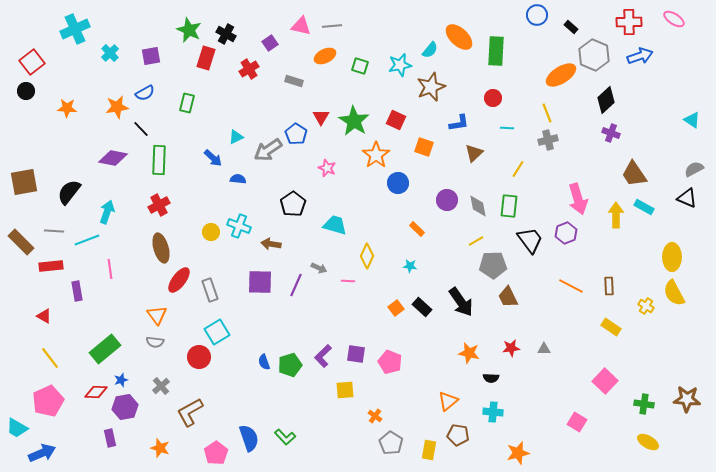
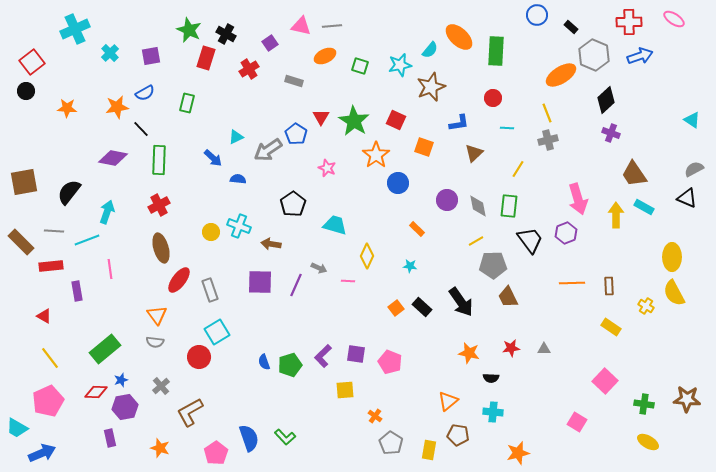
orange line at (571, 286): moved 1 px right, 3 px up; rotated 30 degrees counterclockwise
